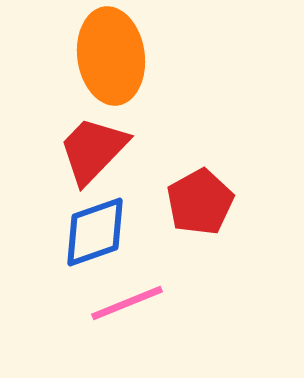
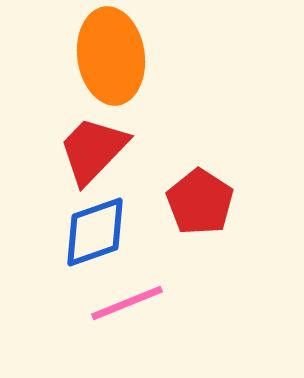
red pentagon: rotated 10 degrees counterclockwise
